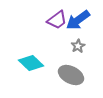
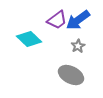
cyan diamond: moved 2 px left, 24 px up
